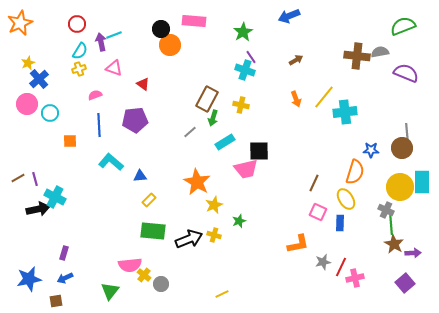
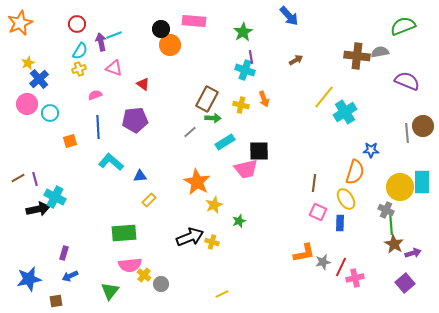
blue arrow at (289, 16): rotated 110 degrees counterclockwise
purple line at (251, 57): rotated 24 degrees clockwise
purple semicircle at (406, 73): moved 1 px right, 8 px down
orange arrow at (296, 99): moved 32 px left
cyan cross at (345, 112): rotated 25 degrees counterclockwise
green arrow at (213, 118): rotated 105 degrees counterclockwise
blue line at (99, 125): moved 1 px left, 2 px down
orange square at (70, 141): rotated 16 degrees counterclockwise
brown circle at (402, 148): moved 21 px right, 22 px up
brown line at (314, 183): rotated 18 degrees counterclockwise
green rectangle at (153, 231): moved 29 px left, 2 px down; rotated 10 degrees counterclockwise
yellow cross at (214, 235): moved 2 px left, 7 px down
black arrow at (189, 239): moved 1 px right, 2 px up
orange L-shape at (298, 244): moved 6 px right, 9 px down
purple arrow at (413, 253): rotated 14 degrees counterclockwise
blue arrow at (65, 278): moved 5 px right, 2 px up
